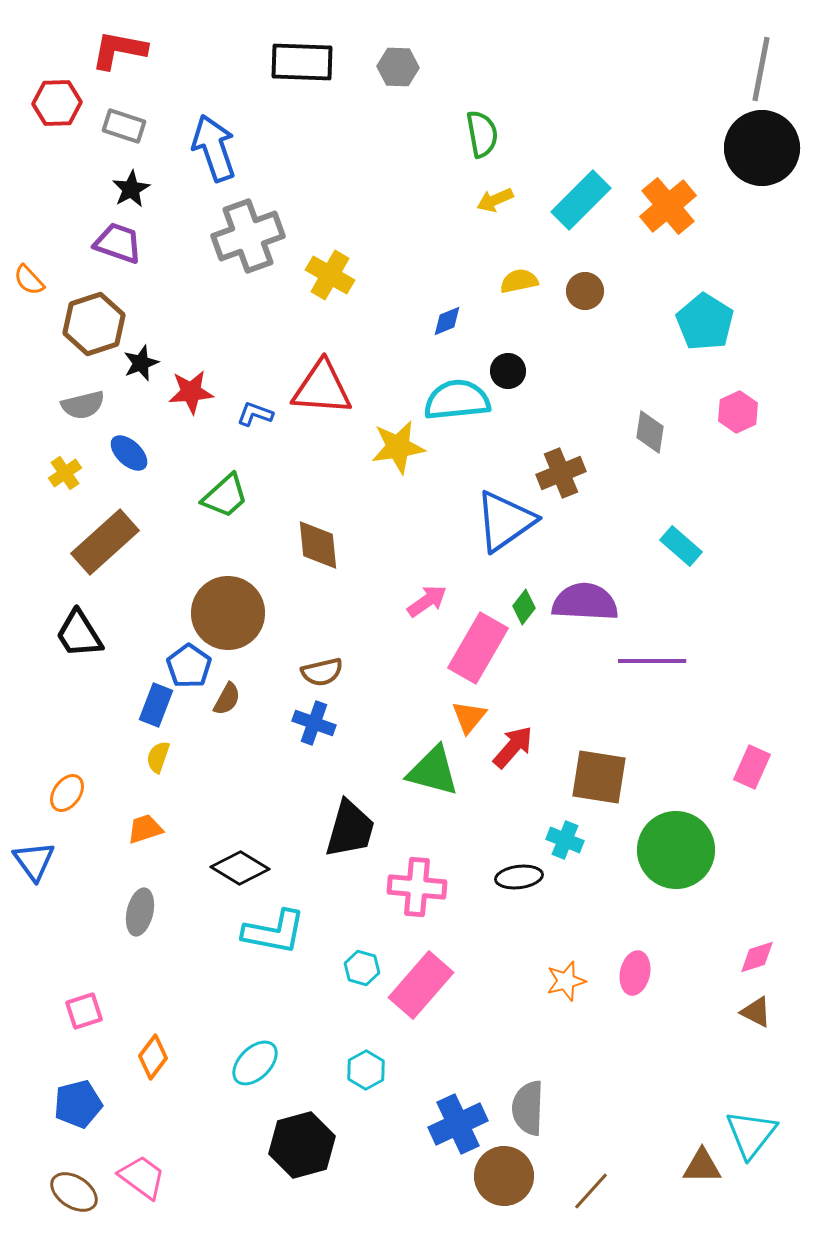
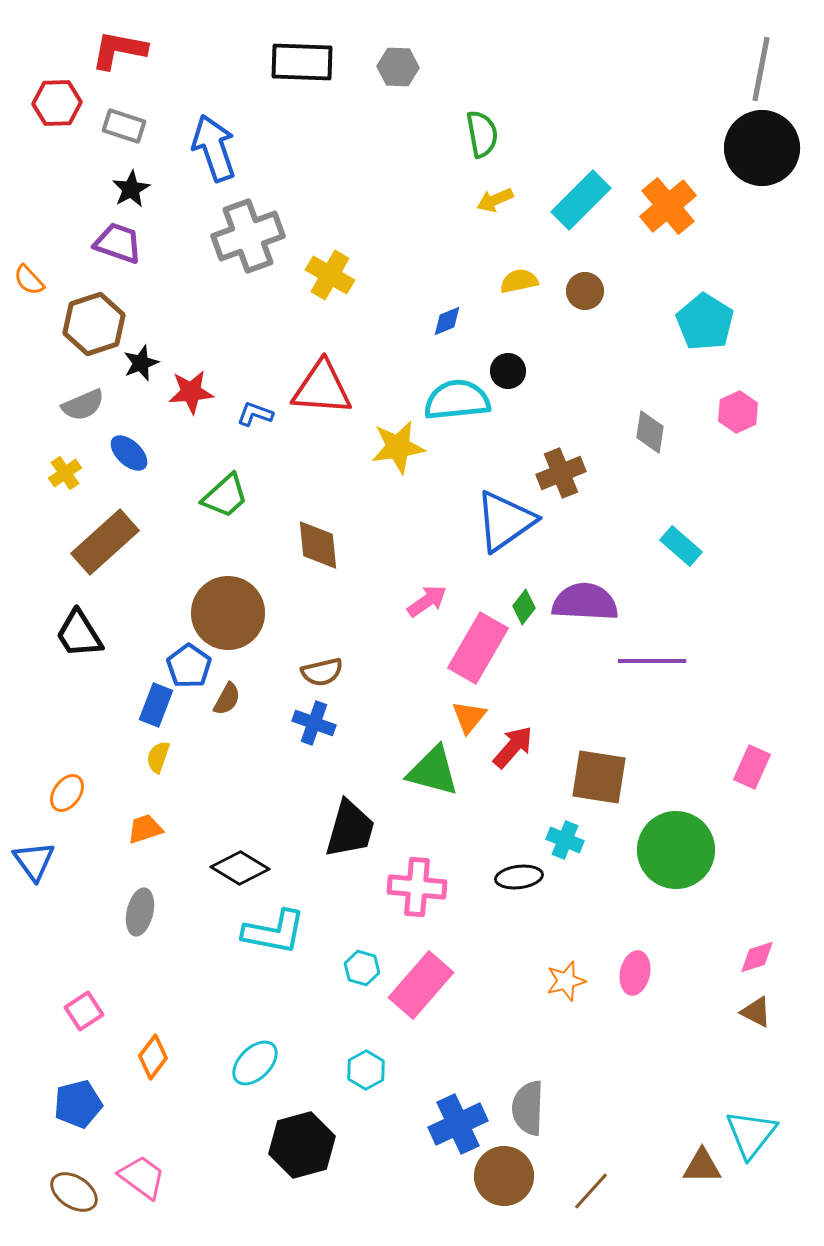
gray semicircle at (83, 405): rotated 9 degrees counterclockwise
pink square at (84, 1011): rotated 15 degrees counterclockwise
